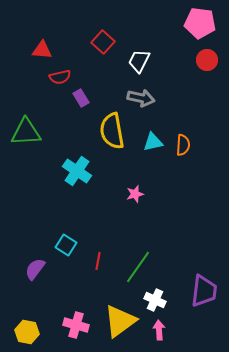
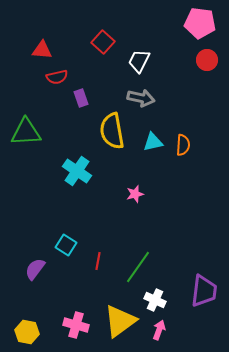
red semicircle: moved 3 px left
purple rectangle: rotated 12 degrees clockwise
pink arrow: rotated 24 degrees clockwise
